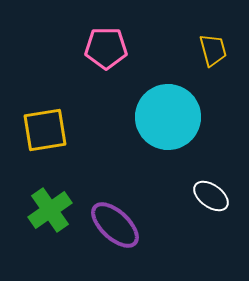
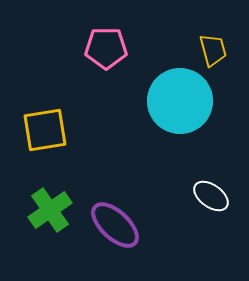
cyan circle: moved 12 px right, 16 px up
